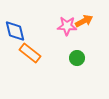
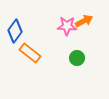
blue diamond: rotated 50 degrees clockwise
